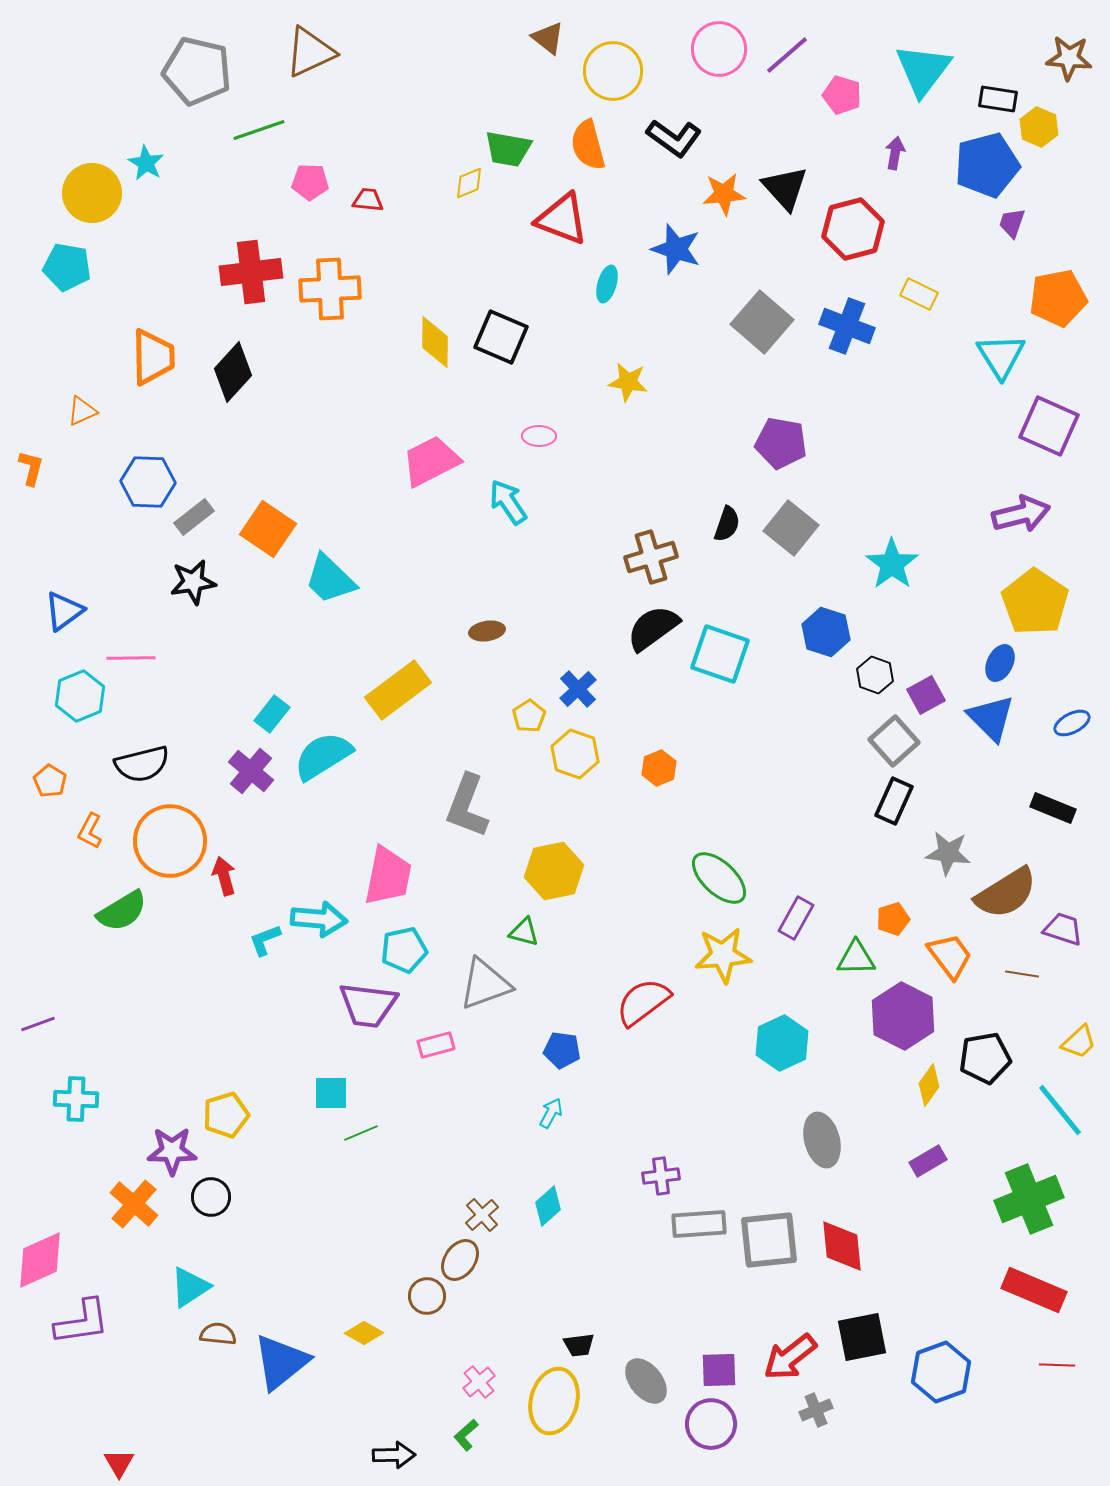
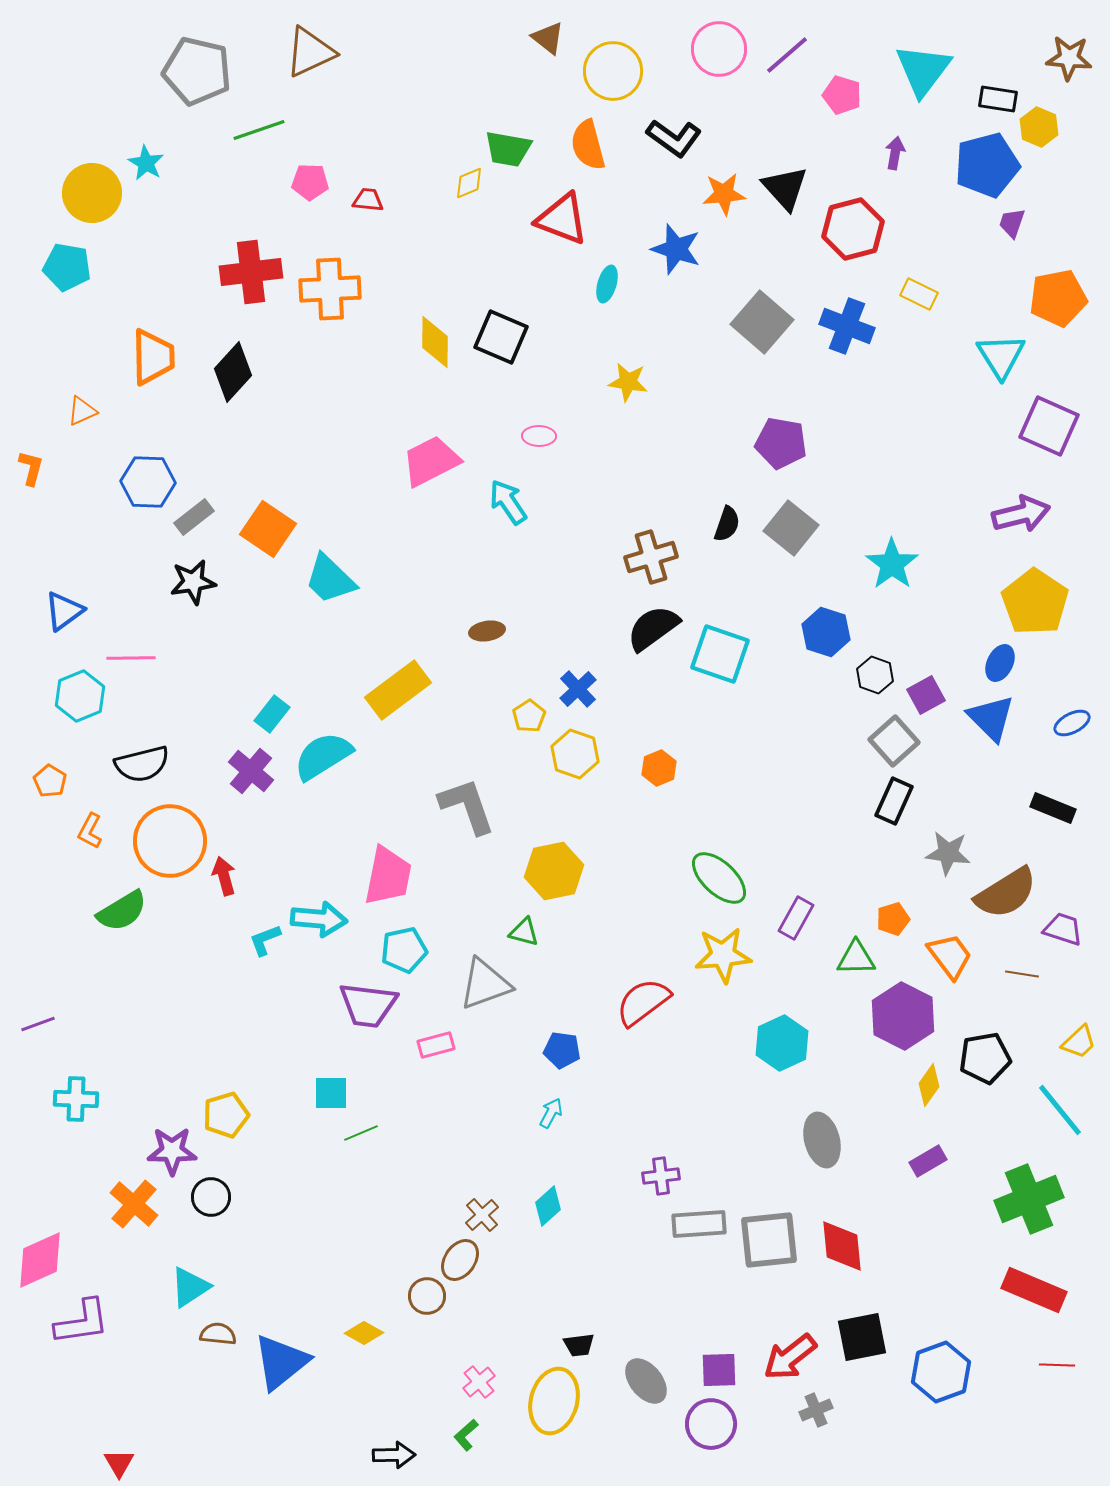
gray L-shape at (467, 806): rotated 140 degrees clockwise
